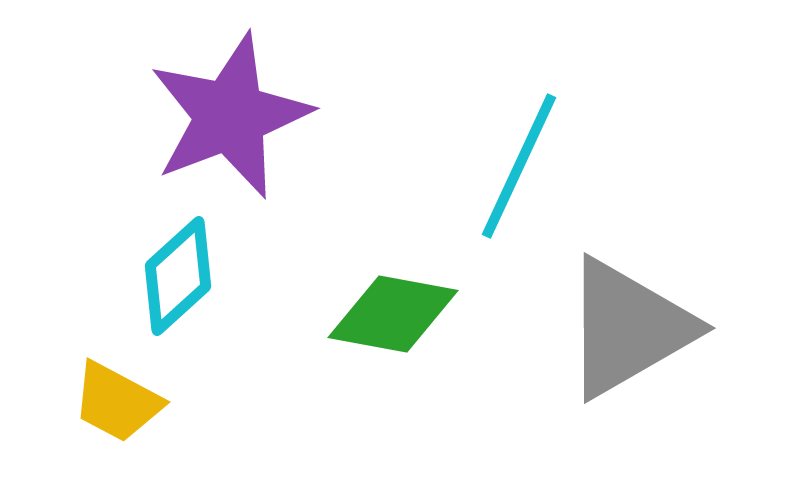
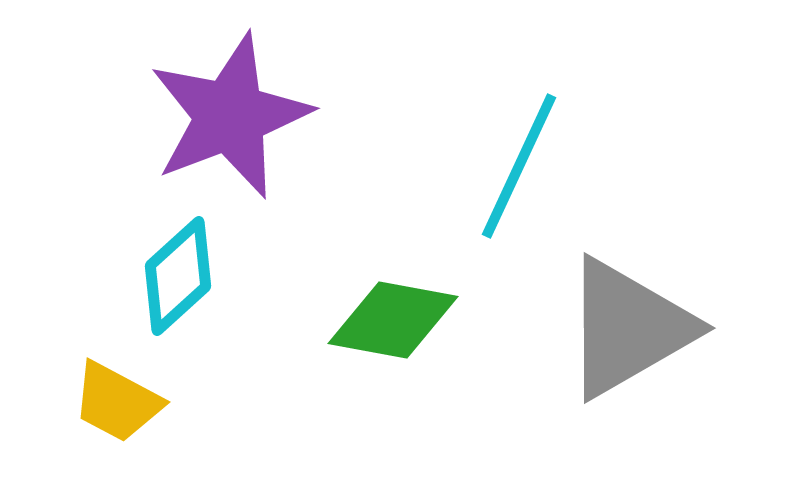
green diamond: moved 6 px down
